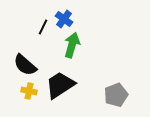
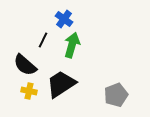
black line: moved 13 px down
black trapezoid: moved 1 px right, 1 px up
